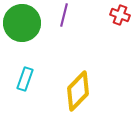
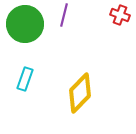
green circle: moved 3 px right, 1 px down
yellow diamond: moved 2 px right, 2 px down
